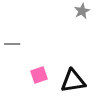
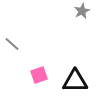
gray line: rotated 42 degrees clockwise
black triangle: moved 2 px right; rotated 8 degrees clockwise
